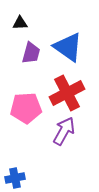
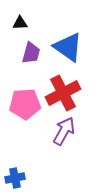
red cross: moved 4 px left
pink pentagon: moved 1 px left, 4 px up
